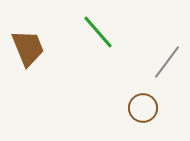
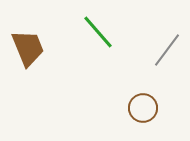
gray line: moved 12 px up
